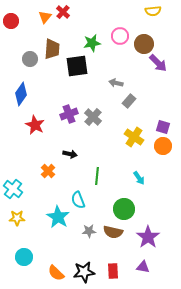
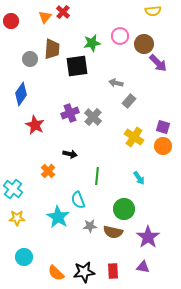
purple cross: moved 1 px right, 1 px up
gray star: moved 1 px right, 5 px up
